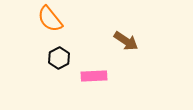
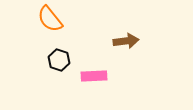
brown arrow: rotated 40 degrees counterclockwise
black hexagon: moved 2 px down; rotated 15 degrees counterclockwise
